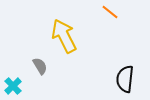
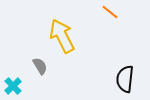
yellow arrow: moved 2 px left
